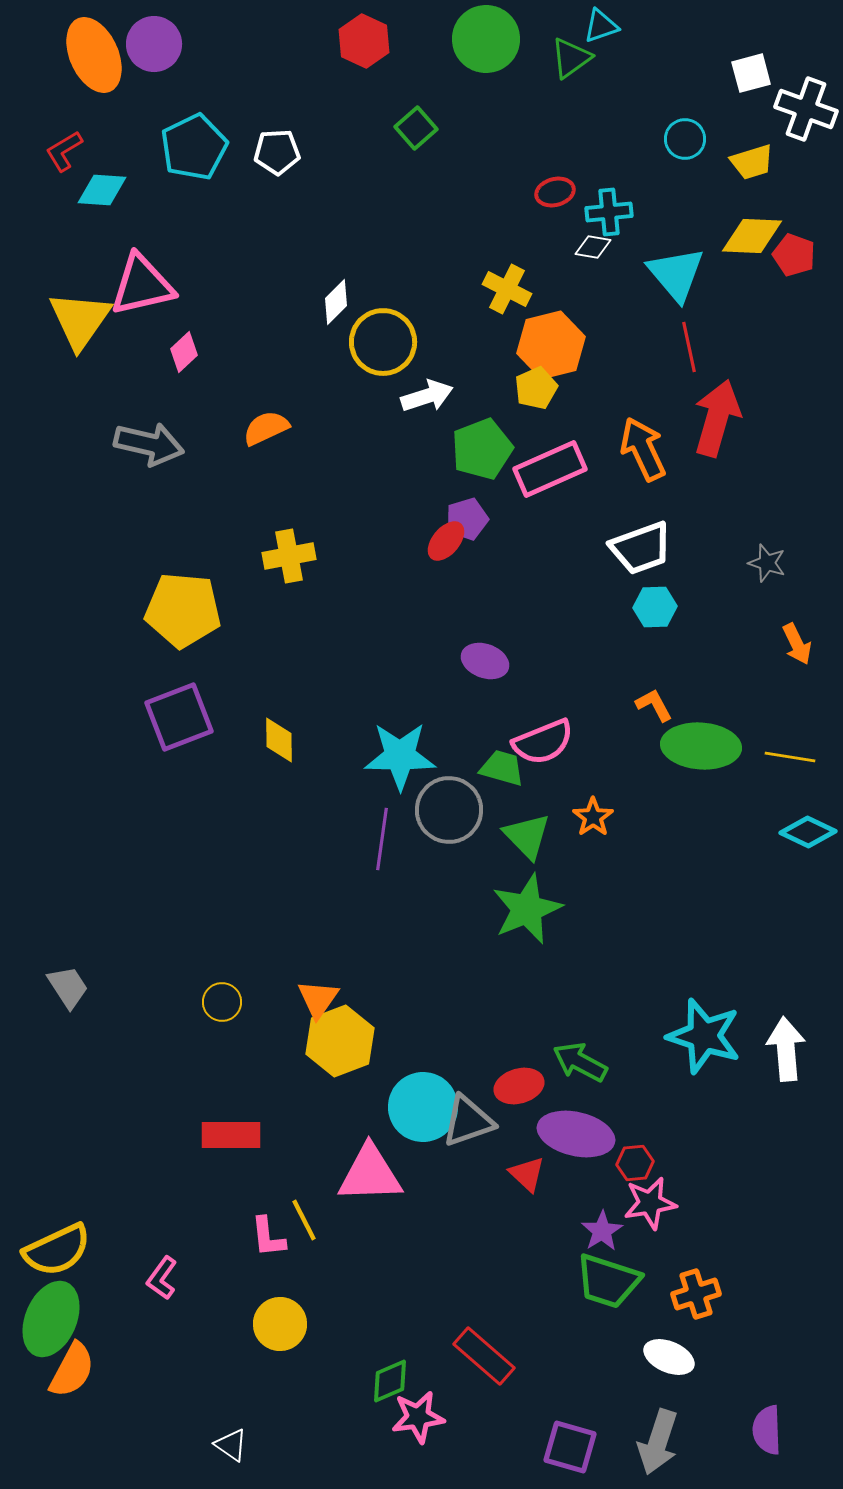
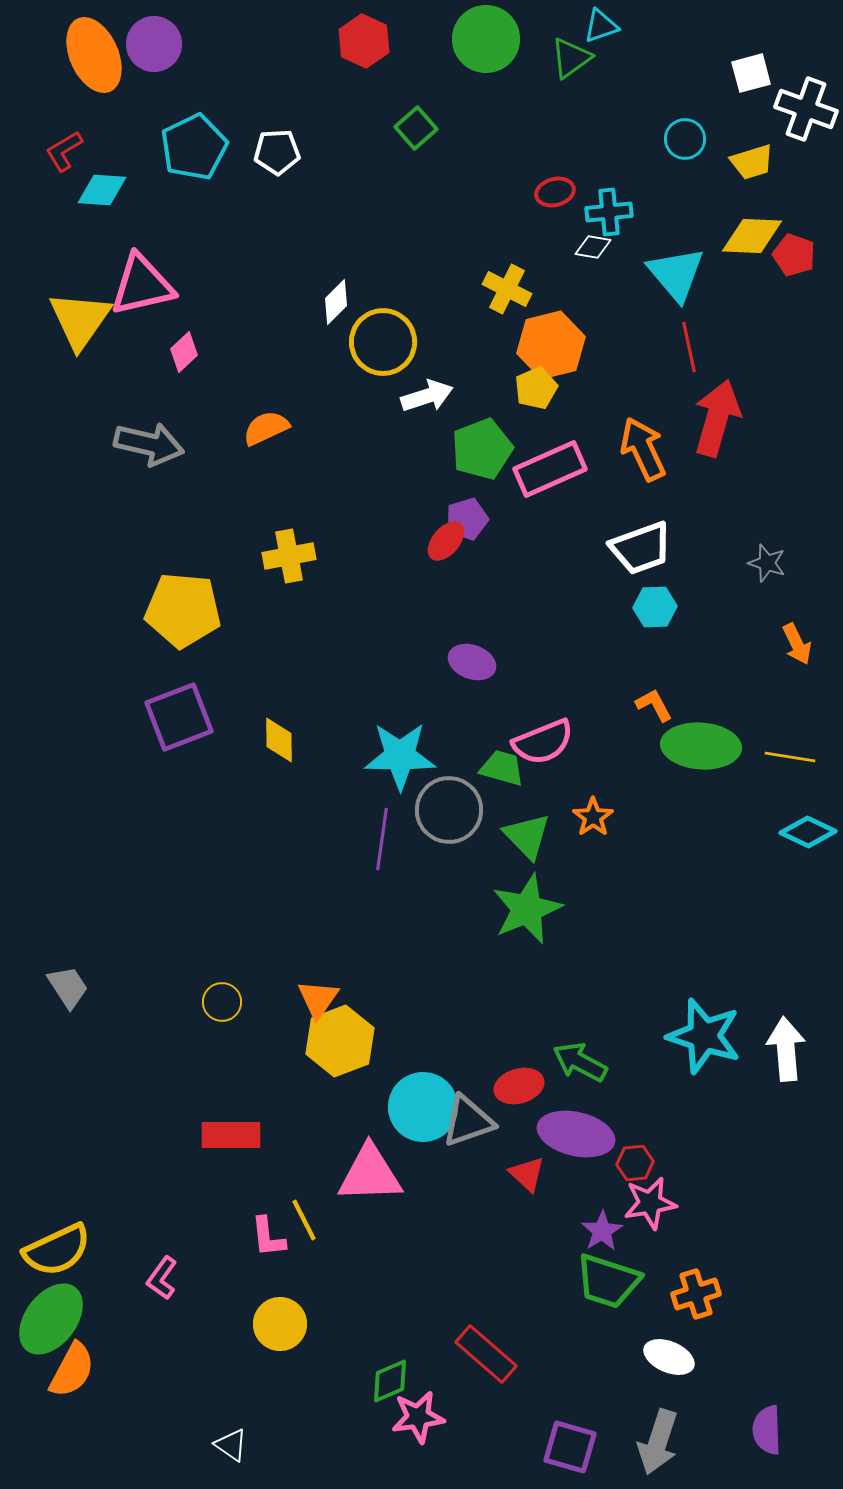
purple ellipse at (485, 661): moved 13 px left, 1 px down
green ellipse at (51, 1319): rotated 14 degrees clockwise
red rectangle at (484, 1356): moved 2 px right, 2 px up
